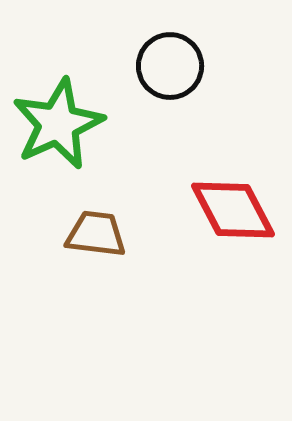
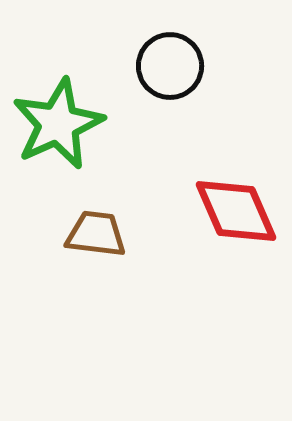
red diamond: moved 3 px right, 1 px down; rotated 4 degrees clockwise
